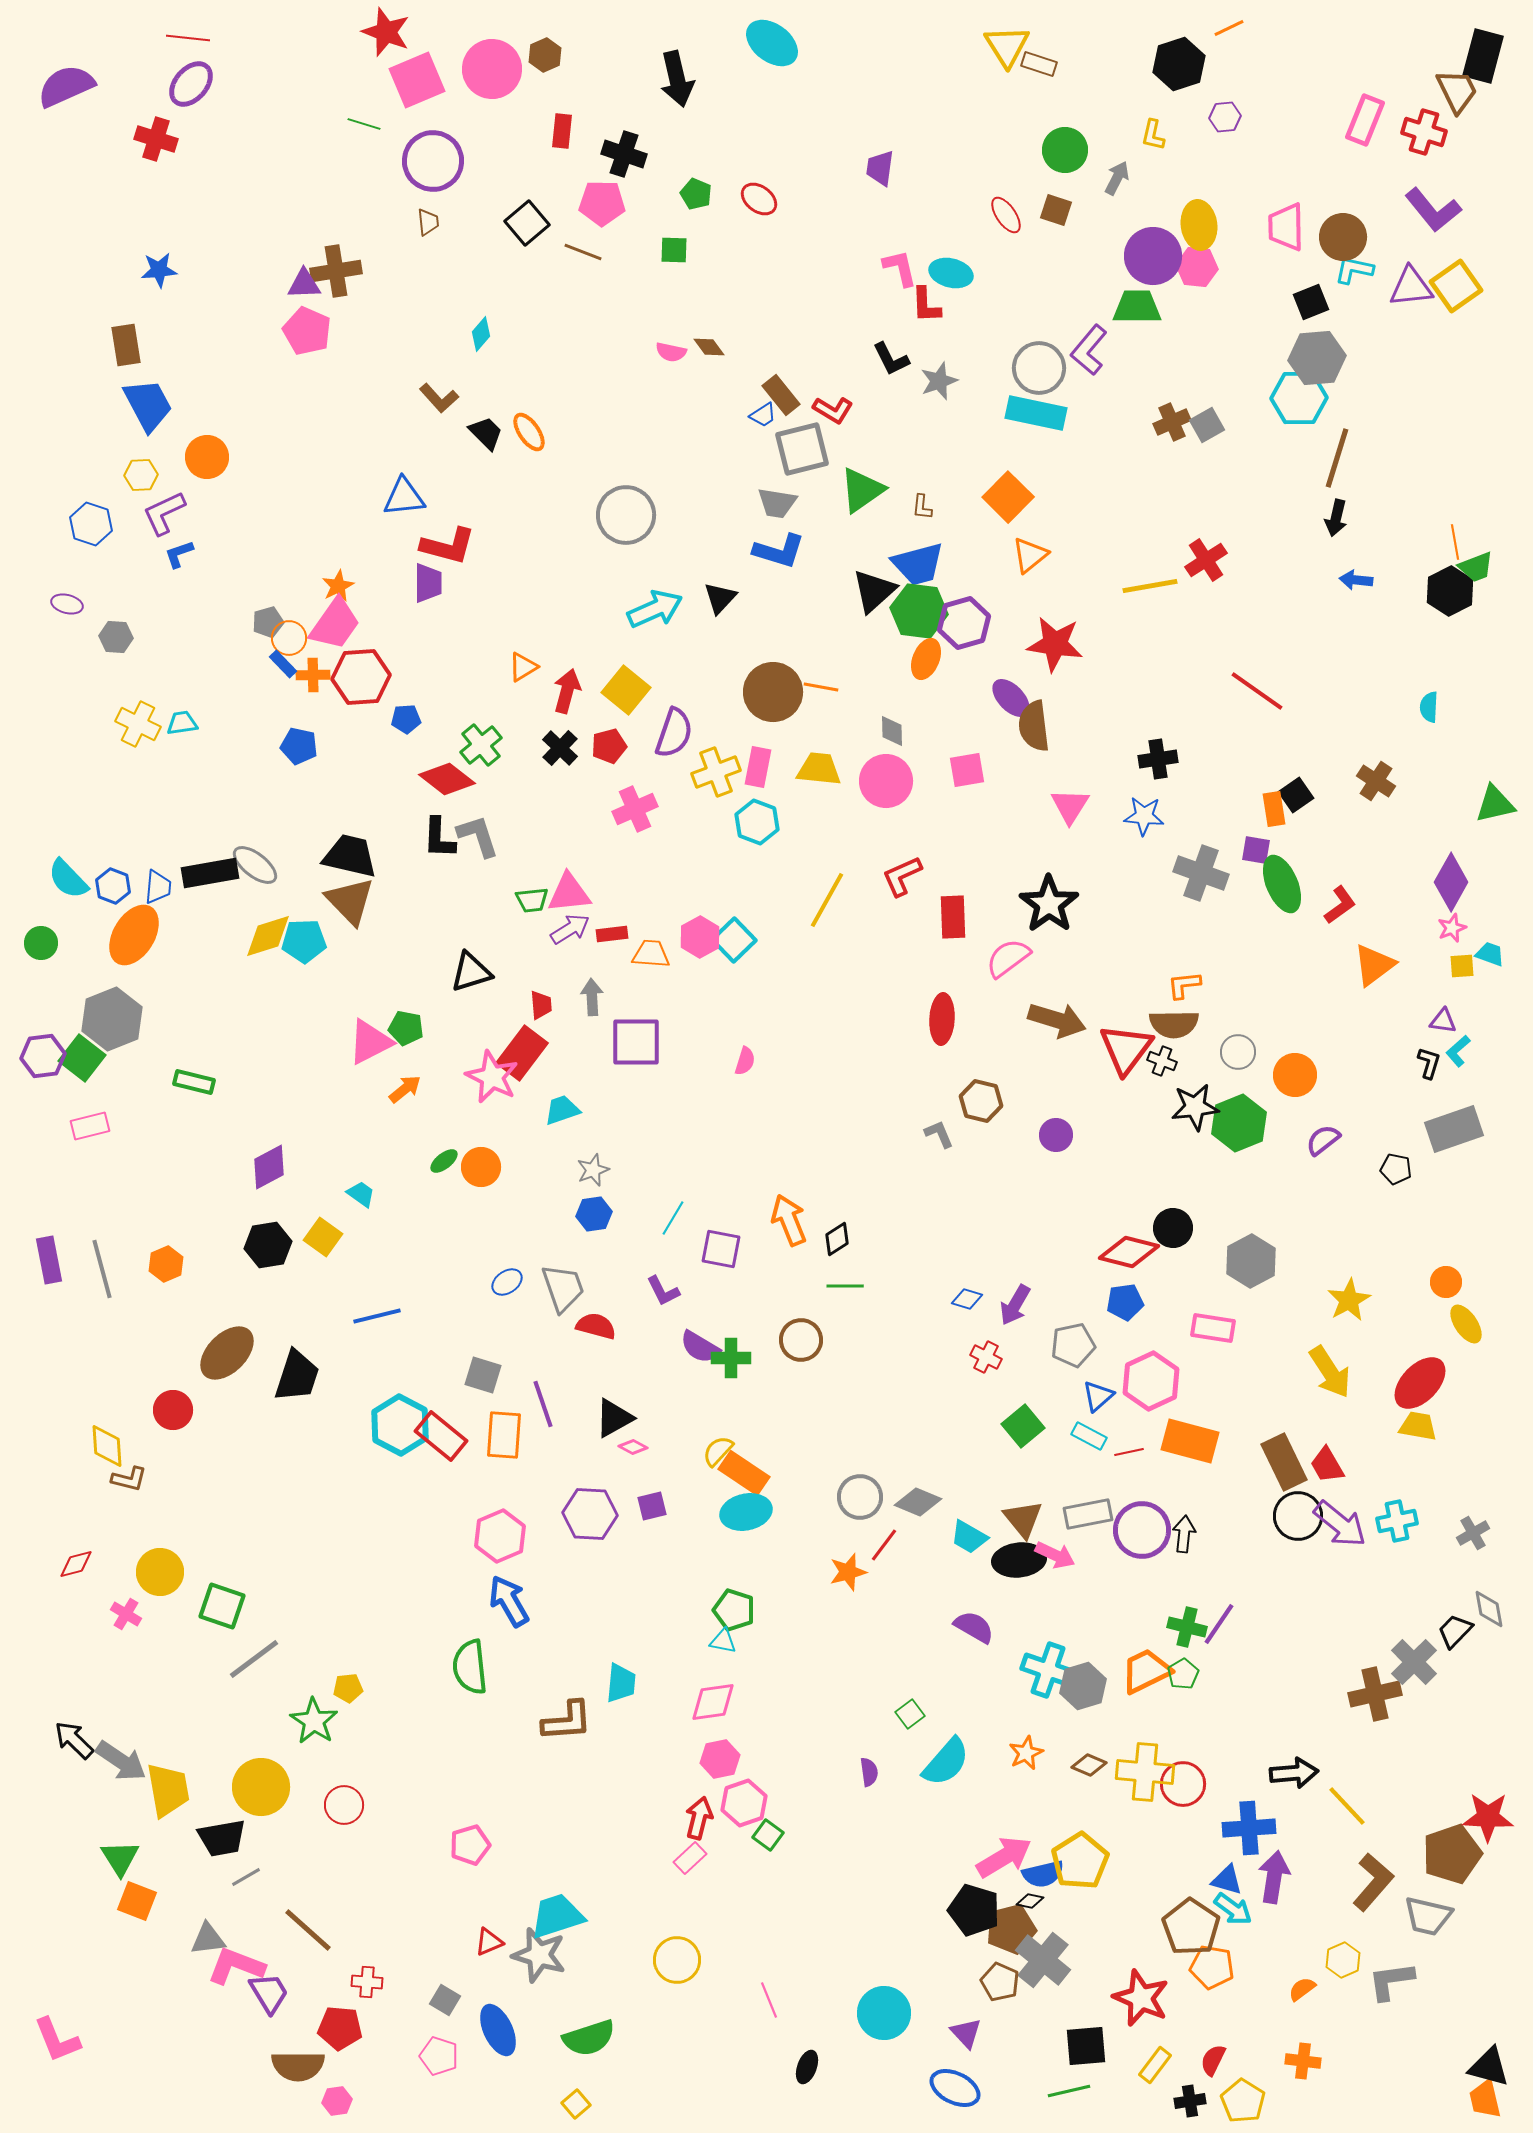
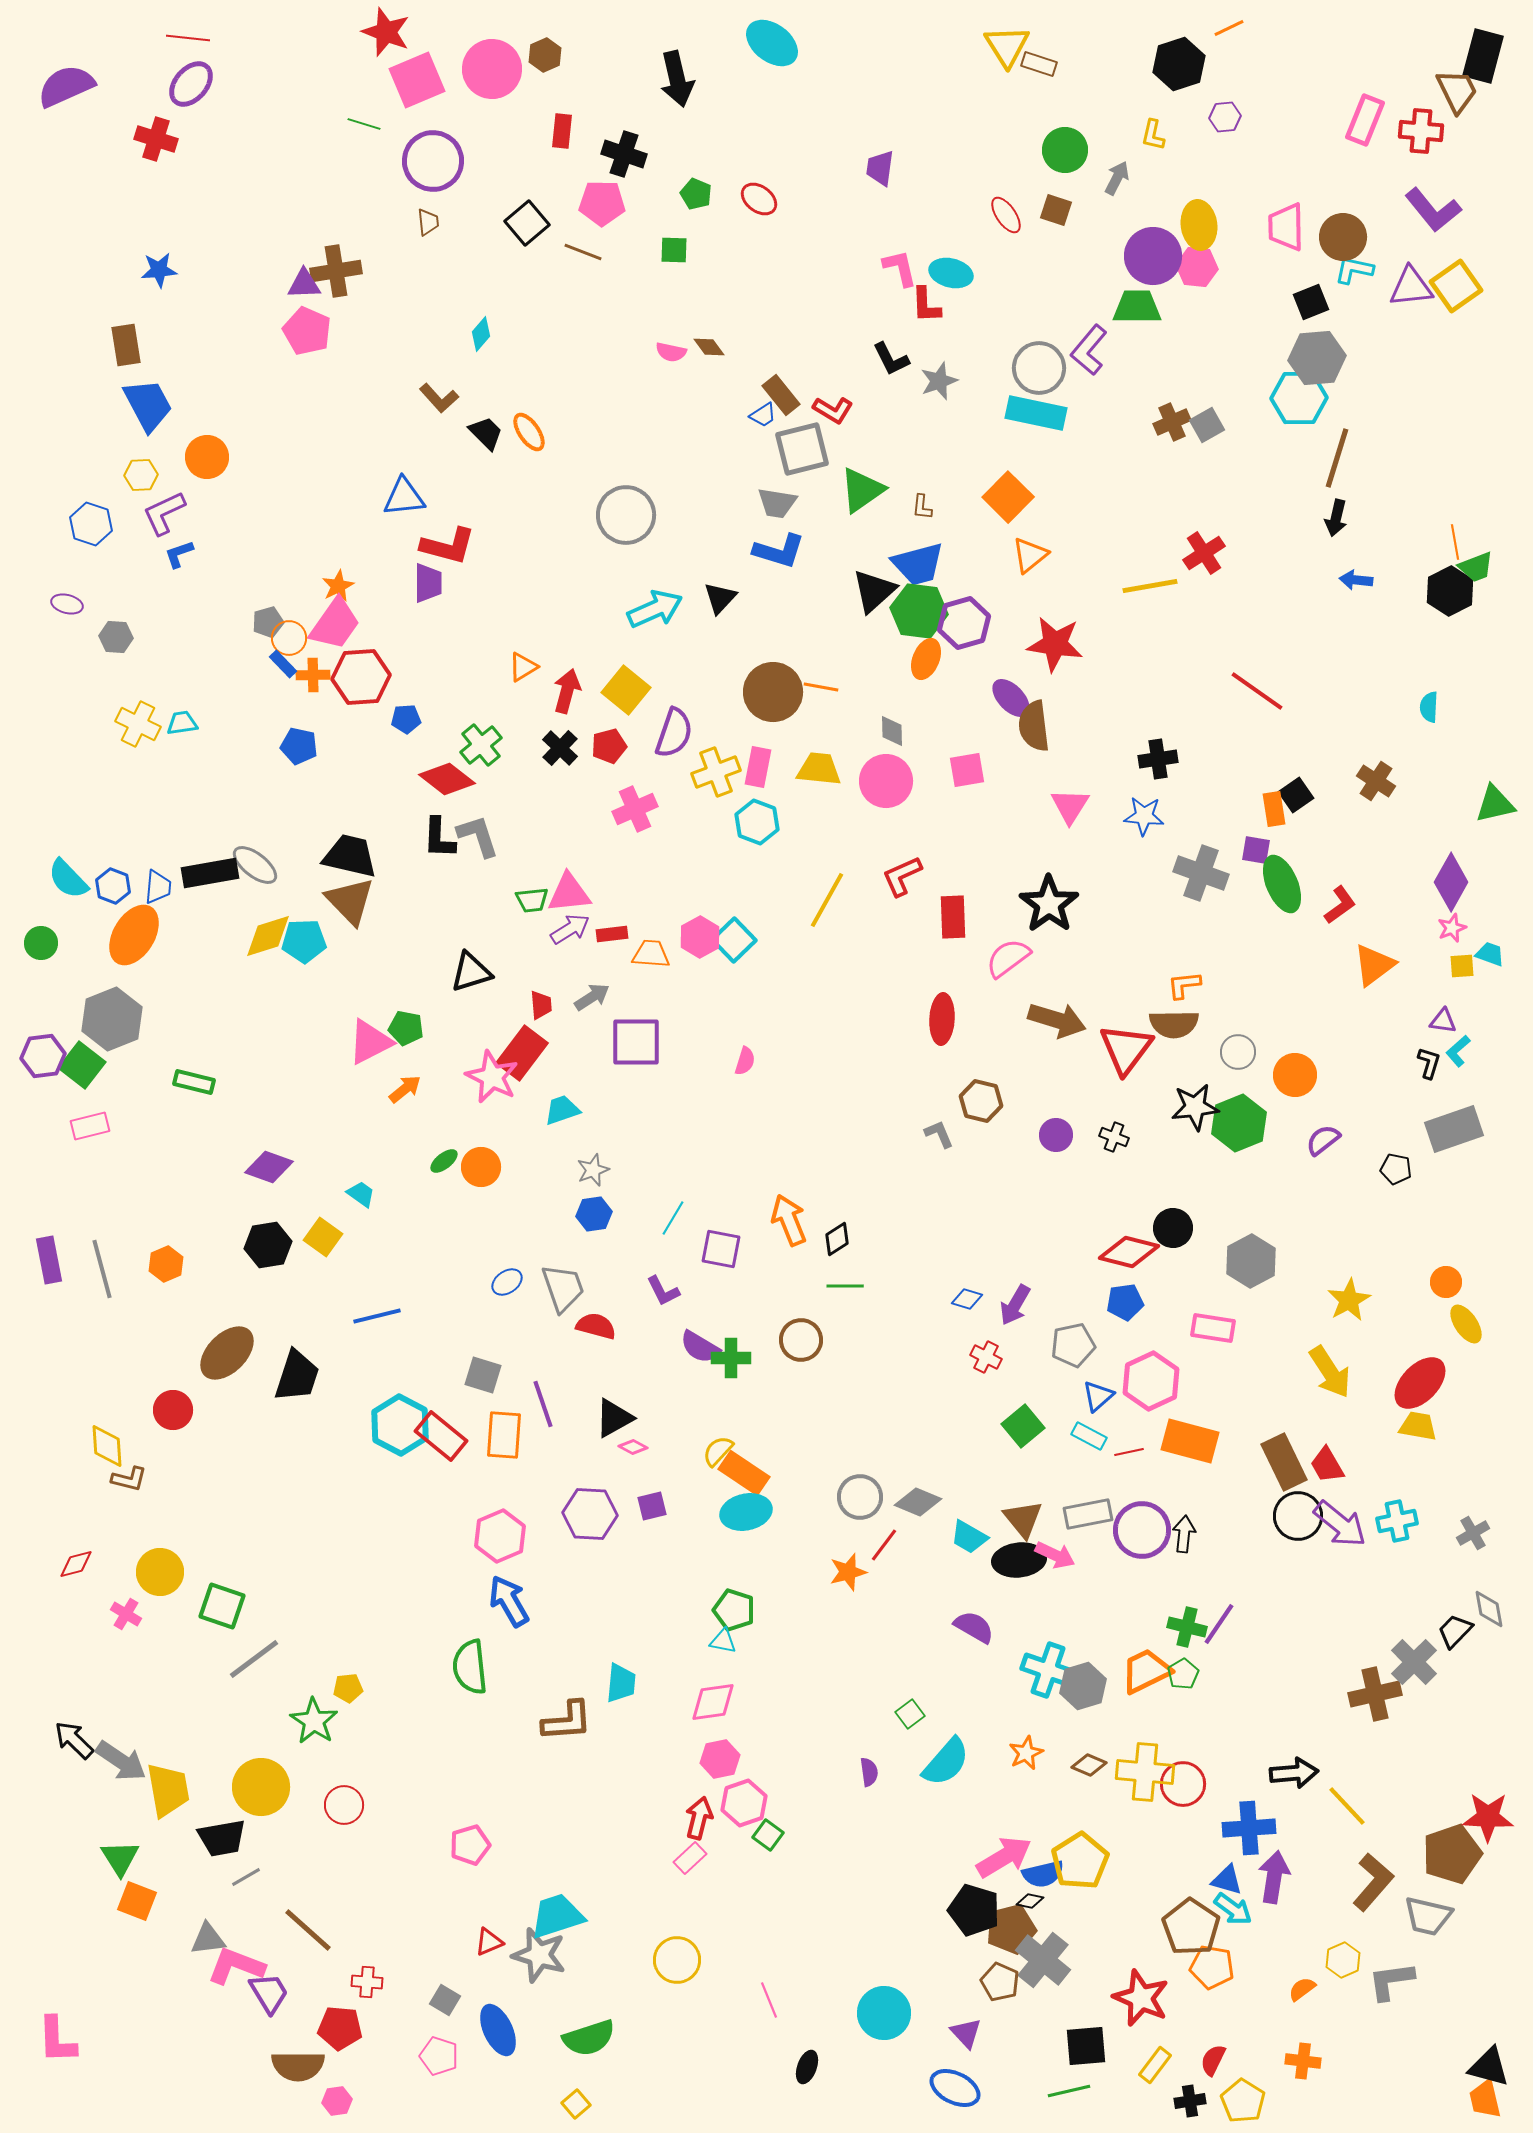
red cross at (1424, 132): moved 3 px left, 1 px up; rotated 12 degrees counterclockwise
red cross at (1206, 560): moved 2 px left, 7 px up
gray arrow at (592, 997): rotated 60 degrees clockwise
green square at (82, 1058): moved 7 px down
black cross at (1162, 1061): moved 48 px left, 76 px down
purple diamond at (269, 1167): rotated 48 degrees clockwise
pink L-shape at (57, 2040): rotated 20 degrees clockwise
